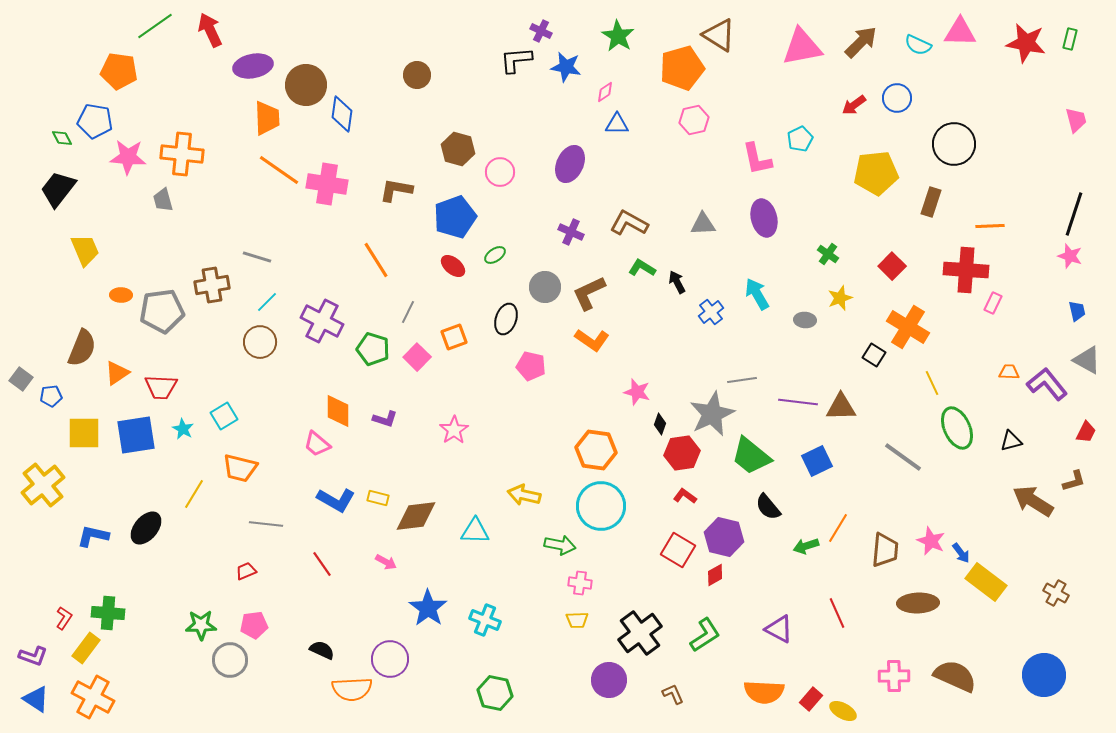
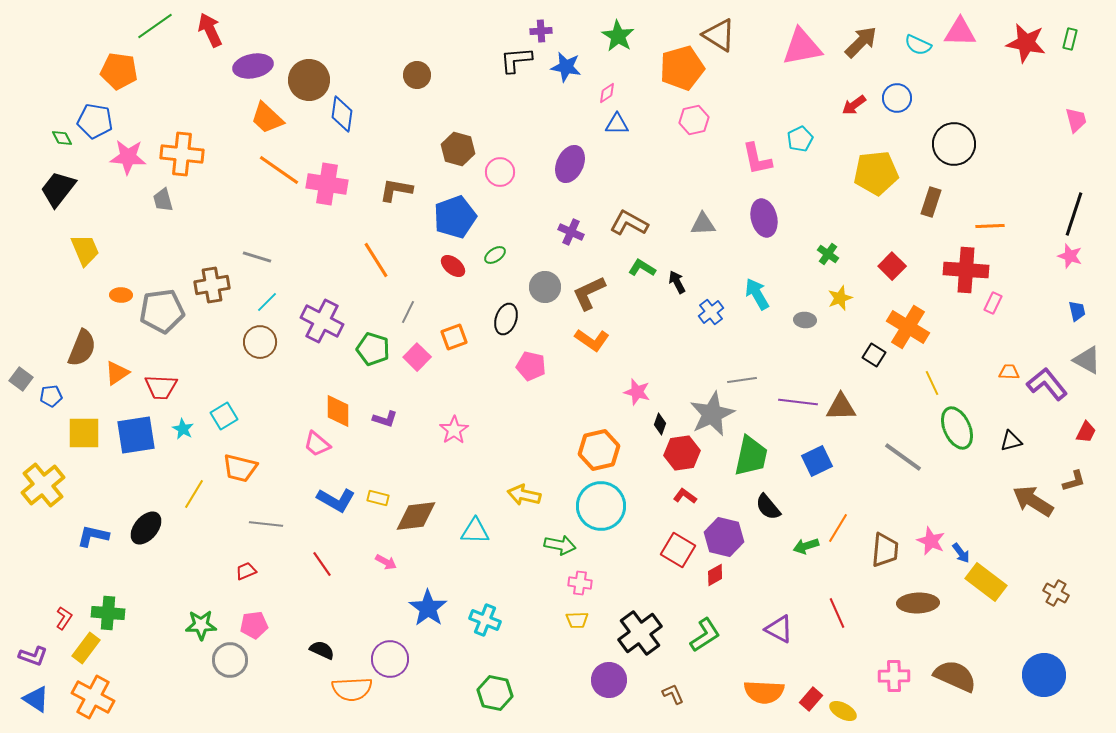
purple cross at (541, 31): rotated 30 degrees counterclockwise
brown circle at (306, 85): moved 3 px right, 5 px up
pink diamond at (605, 92): moved 2 px right, 1 px down
orange trapezoid at (267, 118): rotated 135 degrees clockwise
orange hexagon at (596, 450): moved 3 px right; rotated 21 degrees counterclockwise
green trapezoid at (751, 456): rotated 117 degrees counterclockwise
